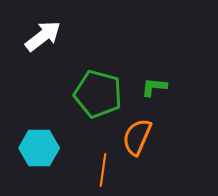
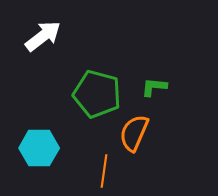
green pentagon: moved 1 px left
orange semicircle: moved 3 px left, 4 px up
orange line: moved 1 px right, 1 px down
